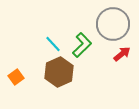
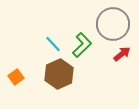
brown hexagon: moved 2 px down
